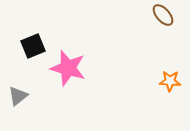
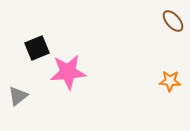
brown ellipse: moved 10 px right, 6 px down
black square: moved 4 px right, 2 px down
pink star: moved 4 px down; rotated 21 degrees counterclockwise
